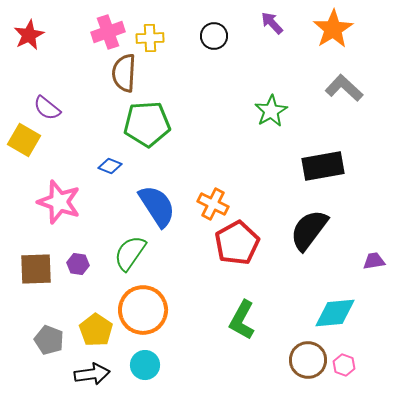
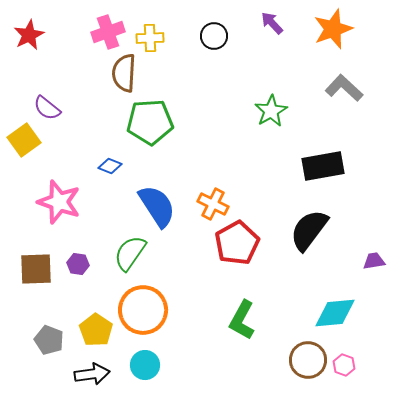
orange star: rotated 12 degrees clockwise
green pentagon: moved 3 px right, 2 px up
yellow square: rotated 24 degrees clockwise
